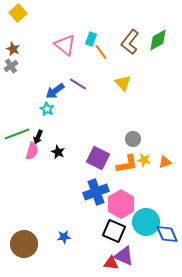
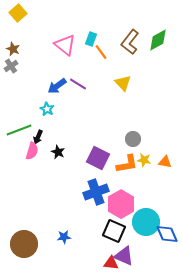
blue arrow: moved 2 px right, 5 px up
green line: moved 2 px right, 4 px up
orange triangle: rotated 32 degrees clockwise
